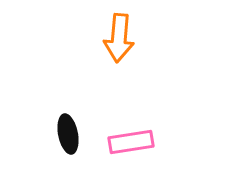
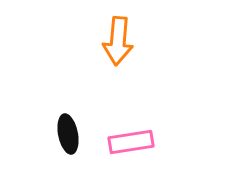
orange arrow: moved 1 px left, 3 px down
